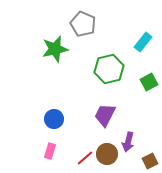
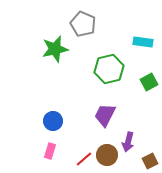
cyan rectangle: rotated 60 degrees clockwise
blue circle: moved 1 px left, 2 px down
brown circle: moved 1 px down
red line: moved 1 px left, 1 px down
